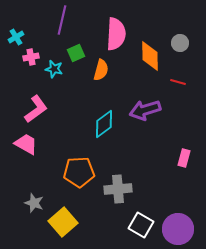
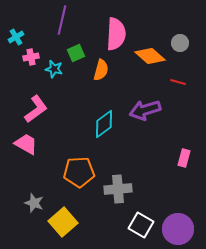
orange diamond: rotated 48 degrees counterclockwise
